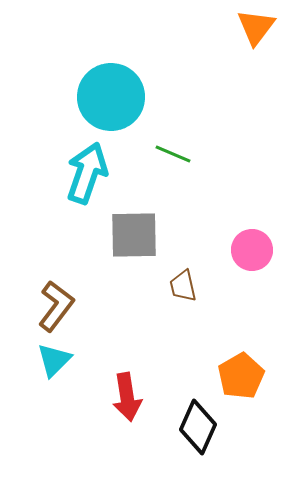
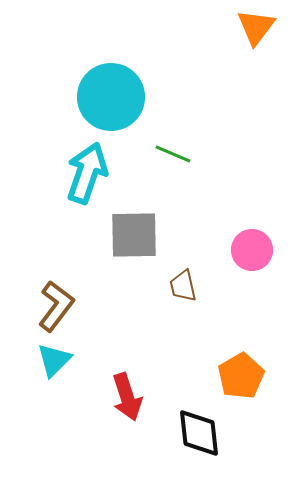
red arrow: rotated 9 degrees counterclockwise
black diamond: moved 1 px right, 6 px down; rotated 30 degrees counterclockwise
